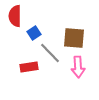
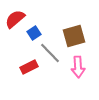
red semicircle: moved 3 px down; rotated 50 degrees clockwise
brown square: moved 2 px up; rotated 20 degrees counterclockwise
red rectangle: rotated 18 degrees counterclockwise
